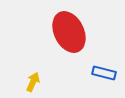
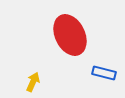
red ellipse: moved 1 px right, 3 px down
